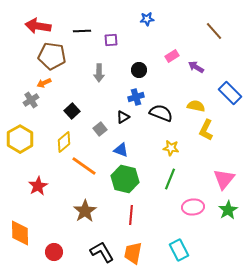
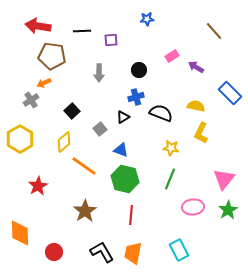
yellow L-shape: moved 5 px left, 3 px down
